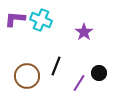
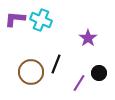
purple star: moved 4 px right, 6 px down
black line: moved 2 px up
brown circle: moved 4 px right, 4 px up
